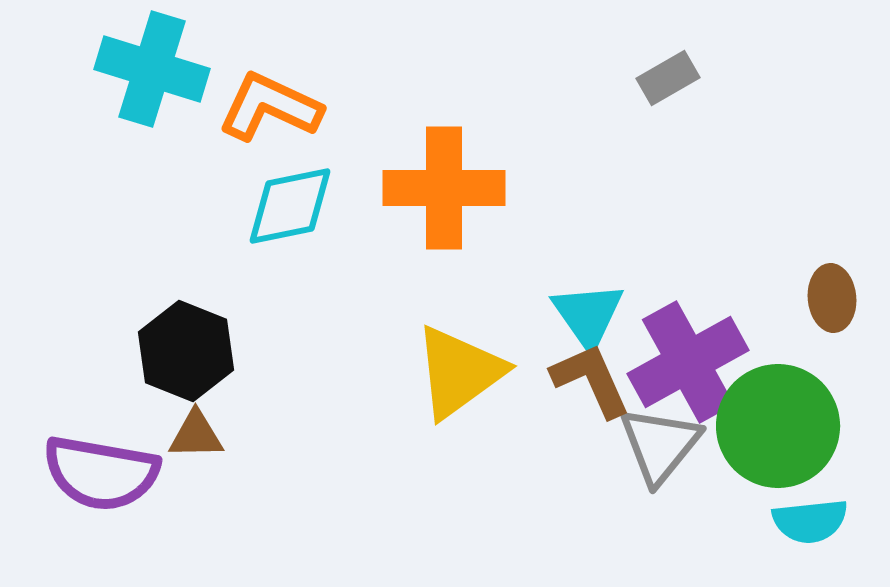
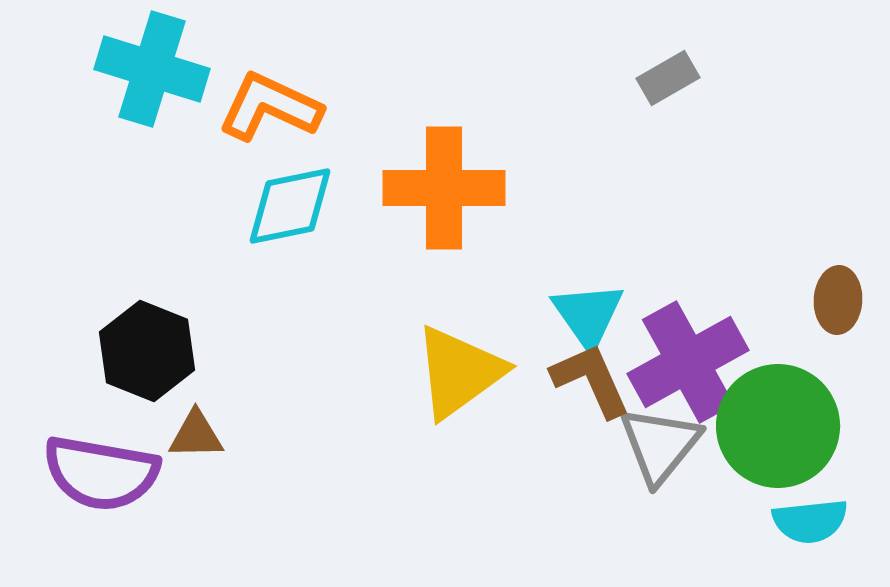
brown ellipse: moved 6 px right, 2 px down; rotated 8 degrees clockwise
black hexagon: moved 39 px left
